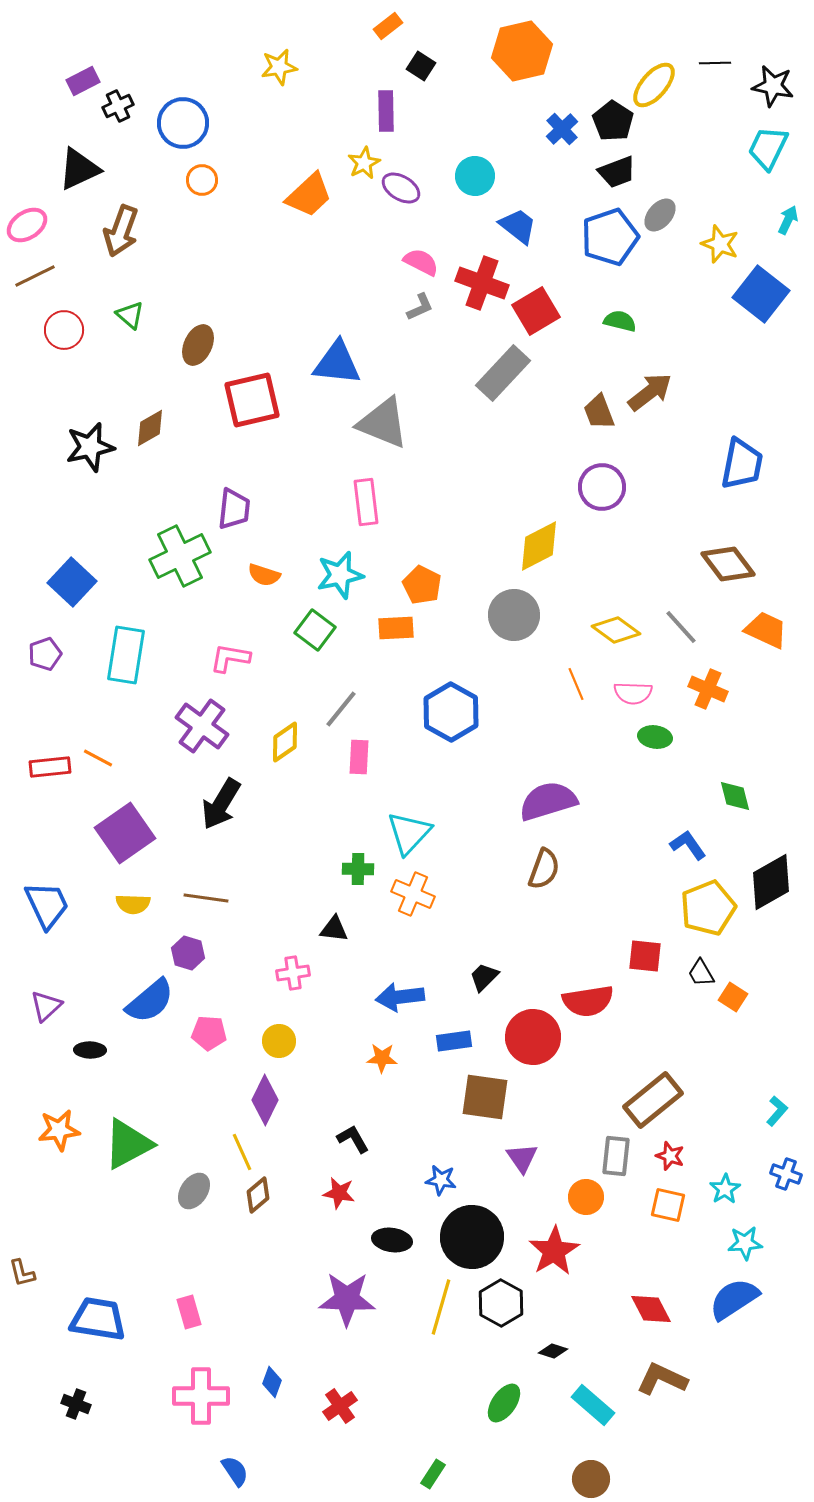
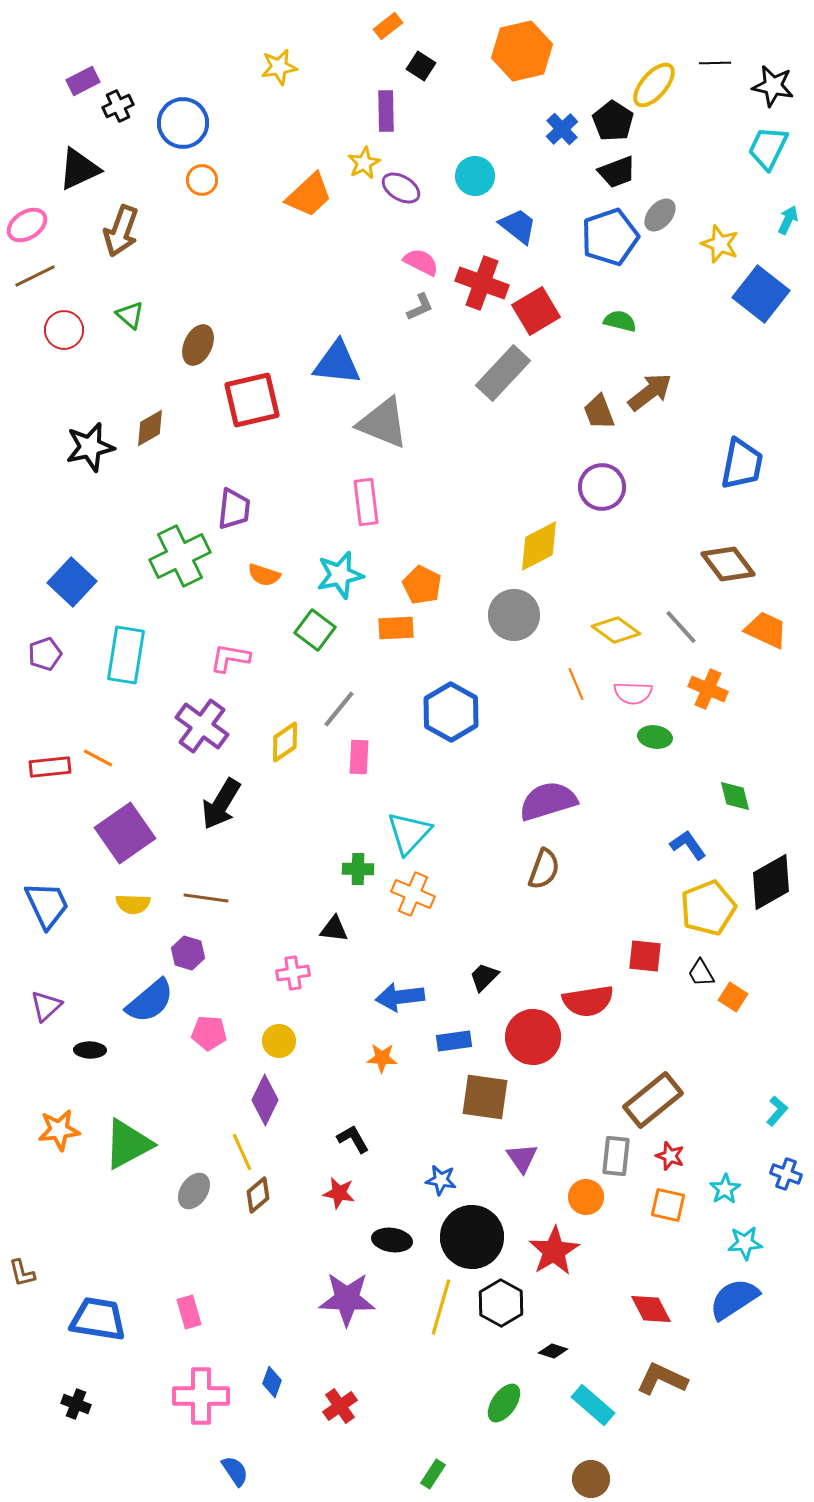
gray line at (341, 709): moved 2 px left
